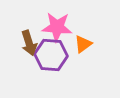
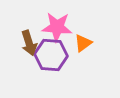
orange triangle: moved 1 px up
